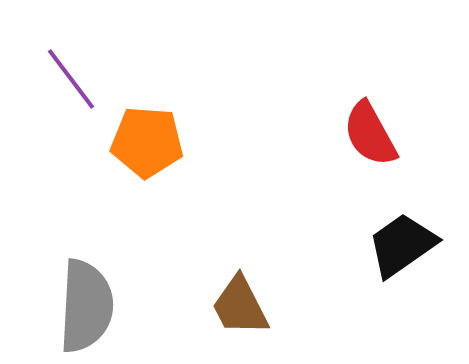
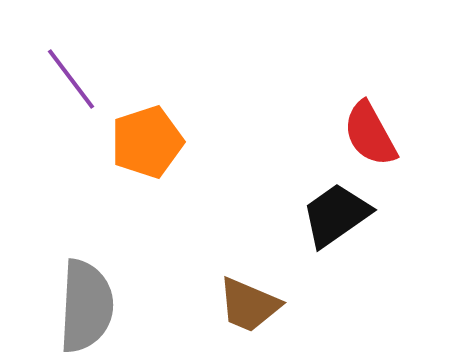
orange pentagon: rotated 22 degrees counterclockwise
black trapezoid: moved 66 px left, 30 px up
brown trapezoid: moved 9 px right, 1 px up; rotated 40 degrees counterclockwise
